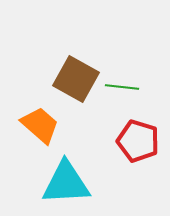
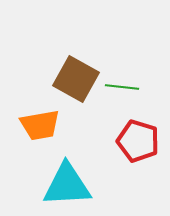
orange trapezoid: rotated 129 degrees clockwise
cyan triangle: moved 1 px right, 2 px down
